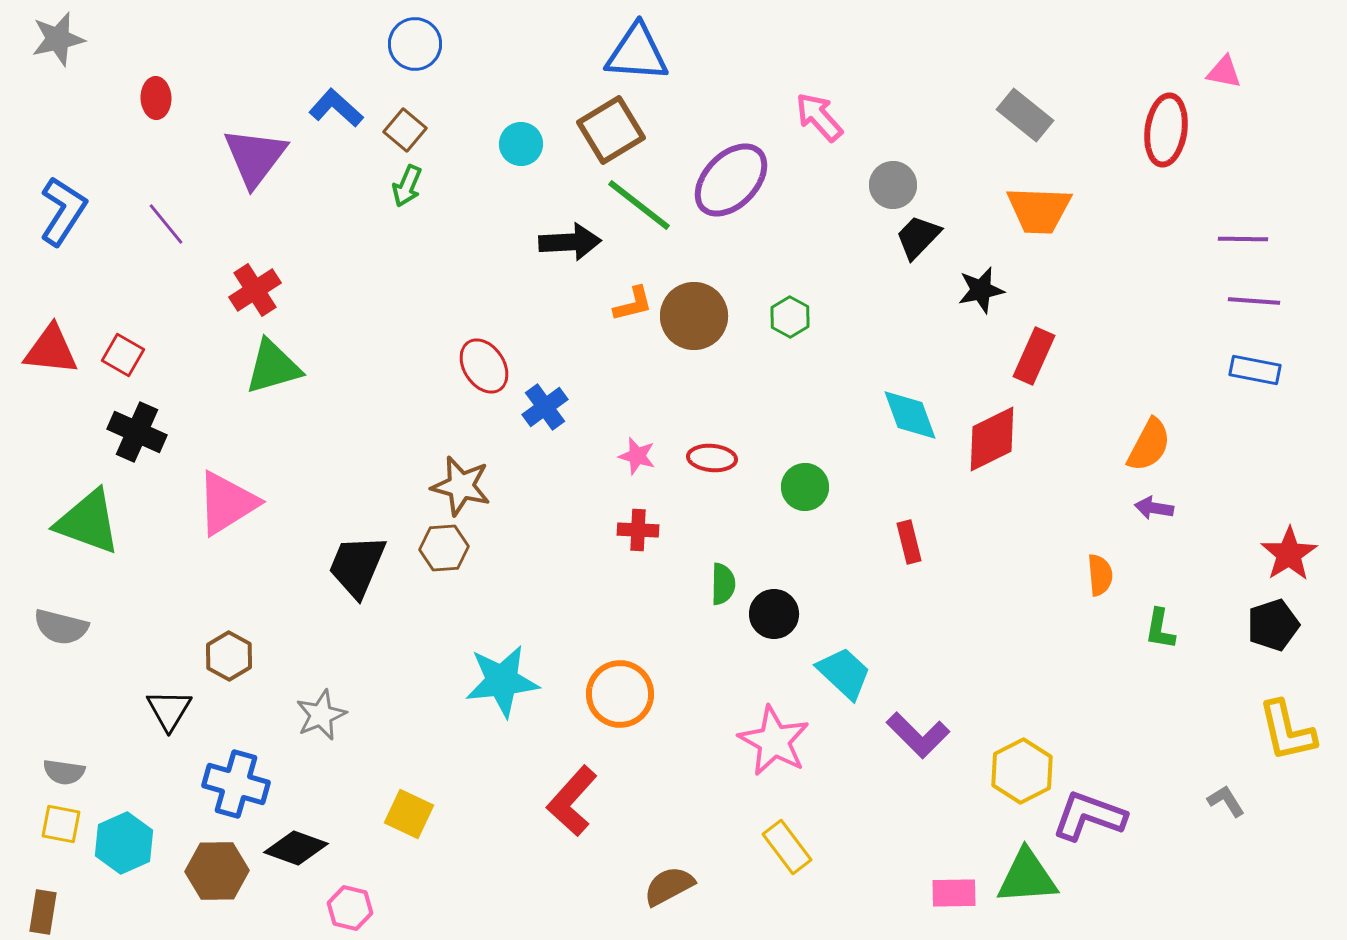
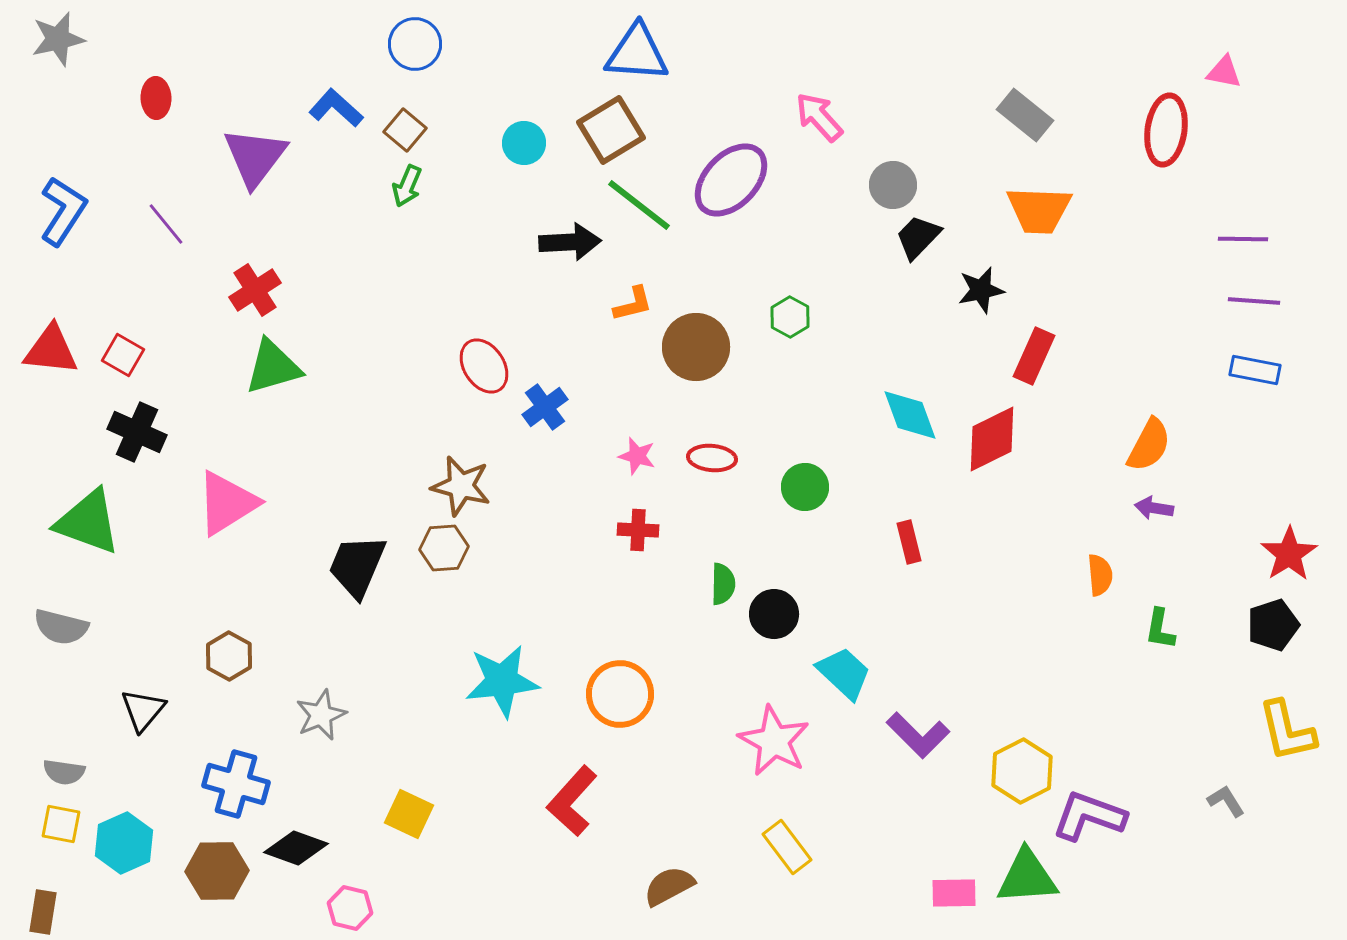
cyan circle at (521, 144): moved 3 px right, 1 px up
brown circle at (694, 316): moved 2 px right, 31 px down
black triangle at (169, 710): moved 26 px left; rotated 9 degrees clockwise
